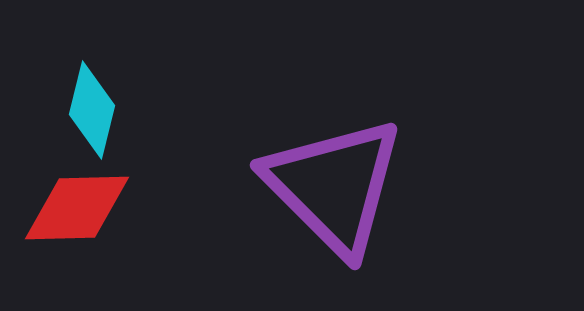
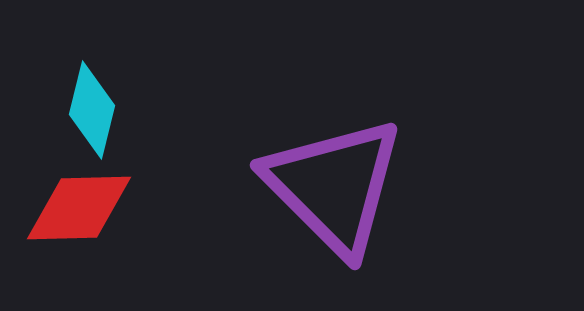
red diamond: moved 2 px right
